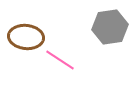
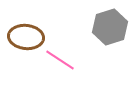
gray hexagon: rotated 8 degrees counterclockwise
